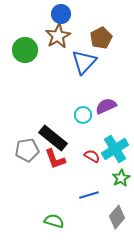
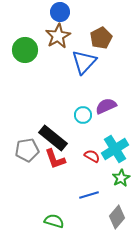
blue circle: moved 1 px left, 2 px up
